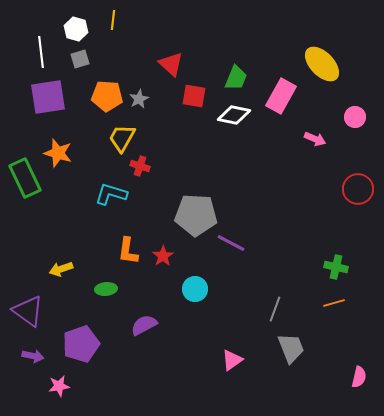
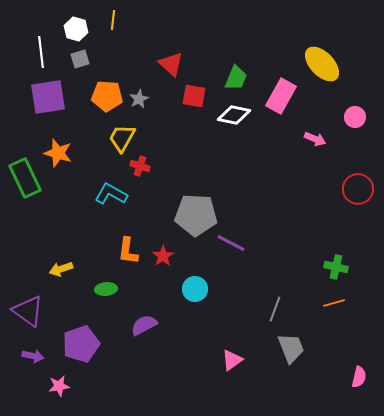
cyan L-shape: rotated 12 degrees clockwise
